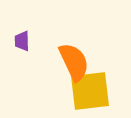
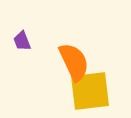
purple trapezoid: rotated 20 degrees counterclockwise
